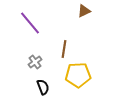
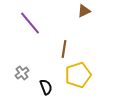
gray cross: moved 13 px left, 11 px down
yellow pentagon: rotated 15 degrees counterclockwise
black semicircle: moved 3 px right
